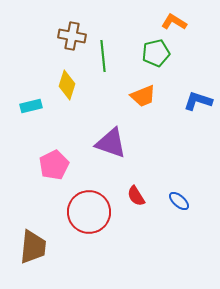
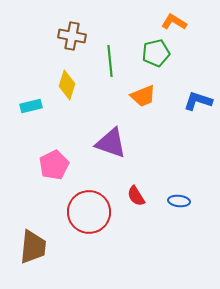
green line: moved 7 px right, 5 px down
blue ellipse: rotated 35 degrees counterclockwise
